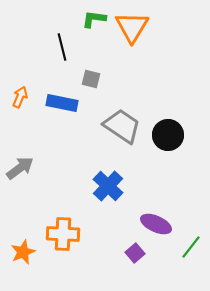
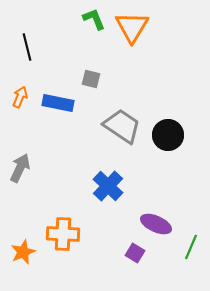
green L-shape: rotated 60 degrees clockwise
black line: moved 35 px left
blue rectangle: moved 4 px left
gray arrow: rotated 28 degrees counterclockwise
green line: rotated 15 degrees counterclockwise
purple square: rotated 18 degrees counterclockwise
